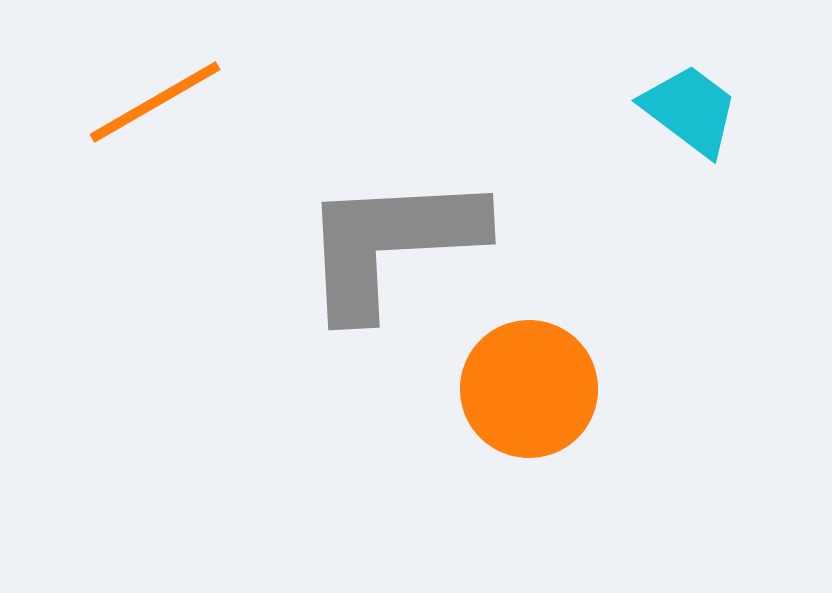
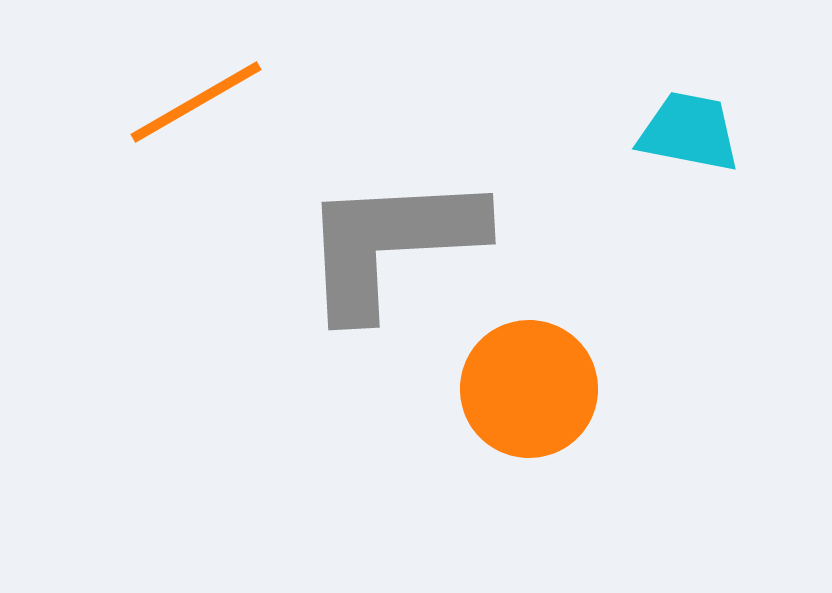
orange line: moved 41 px right
cyan trapezoid: moved 1 px left, 22 px down; rotated 26 degrees counterclockwise
